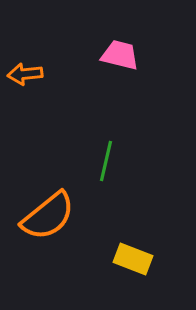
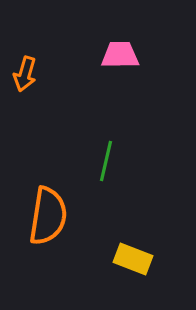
pink trapezoid: rotated 15 degrees counterclockwise
orange arrow: rotated 68 degrees counterclockwise
orange semicircle: rotated 42 degrees counterclockwise
